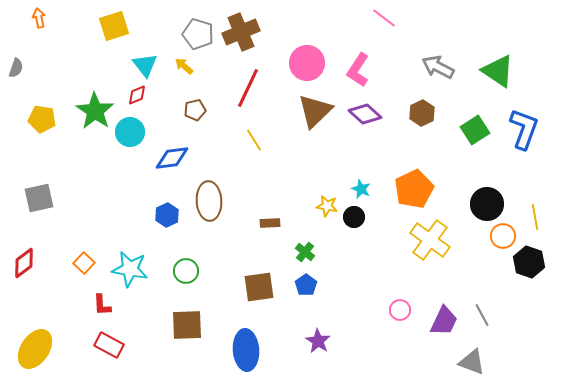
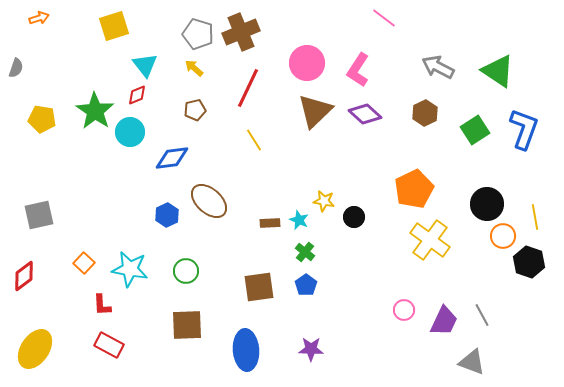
orange arrow at (39, 18): rotated 84 degrees clockwise
yellow arrow at (184, 66): moved 10 px right, 2 px down
brown hexagon at (422, 113): moved 3 px right
cyan star at (361, 189): moved 62 px left, 31 px down
gray square at (39, 198): moved 17 px down
brown ellipse at (209, 201): rotated 45 degrees counterclockwise
yellow star at (327, 206): moved 3 px left, 5 px up
red diamond at (24, 263): moved 13 px down
pink circle at (400, 310): moved 4 px right
purple star at (318, 341): moved 7 px left, 8 px down; rotated 30 degrees counterclockwise
